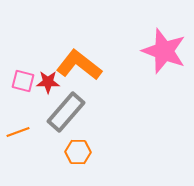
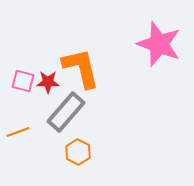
pink star: moved 5 px left, 7 px up
orange L-shape: moved 2 px right, 3 px down; rotated 39 degrees clockwise
orange hexagon: rotated 25 degrees clockwise
